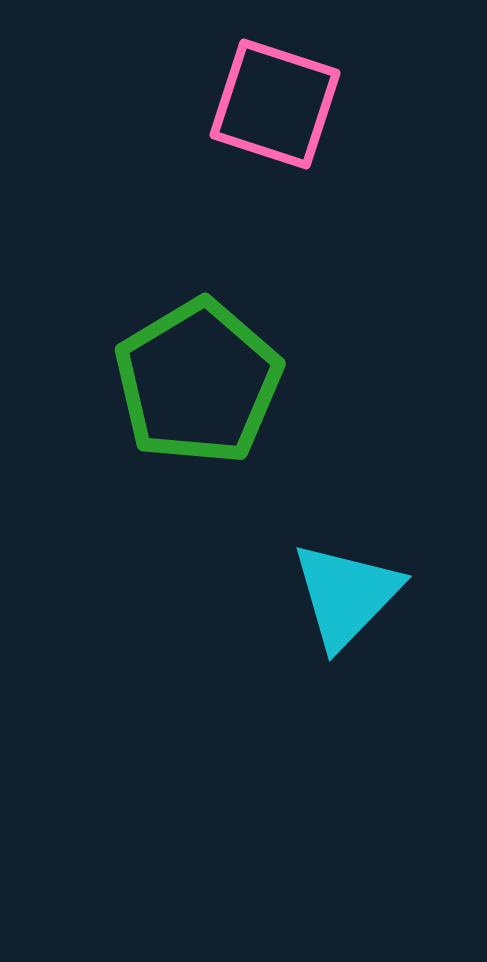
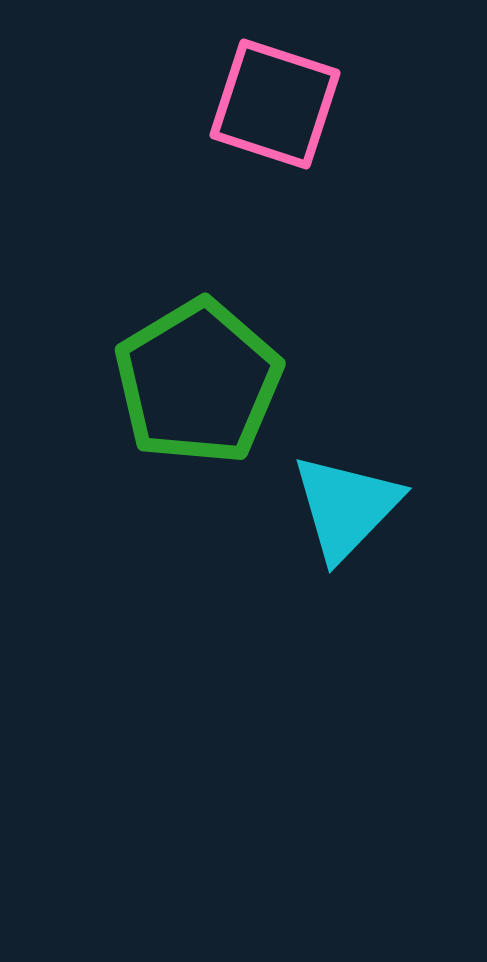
cyan triangle: moved 88 px up
